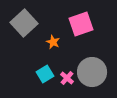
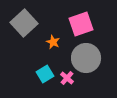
gray circle: moved 6 px left, 14 px up
